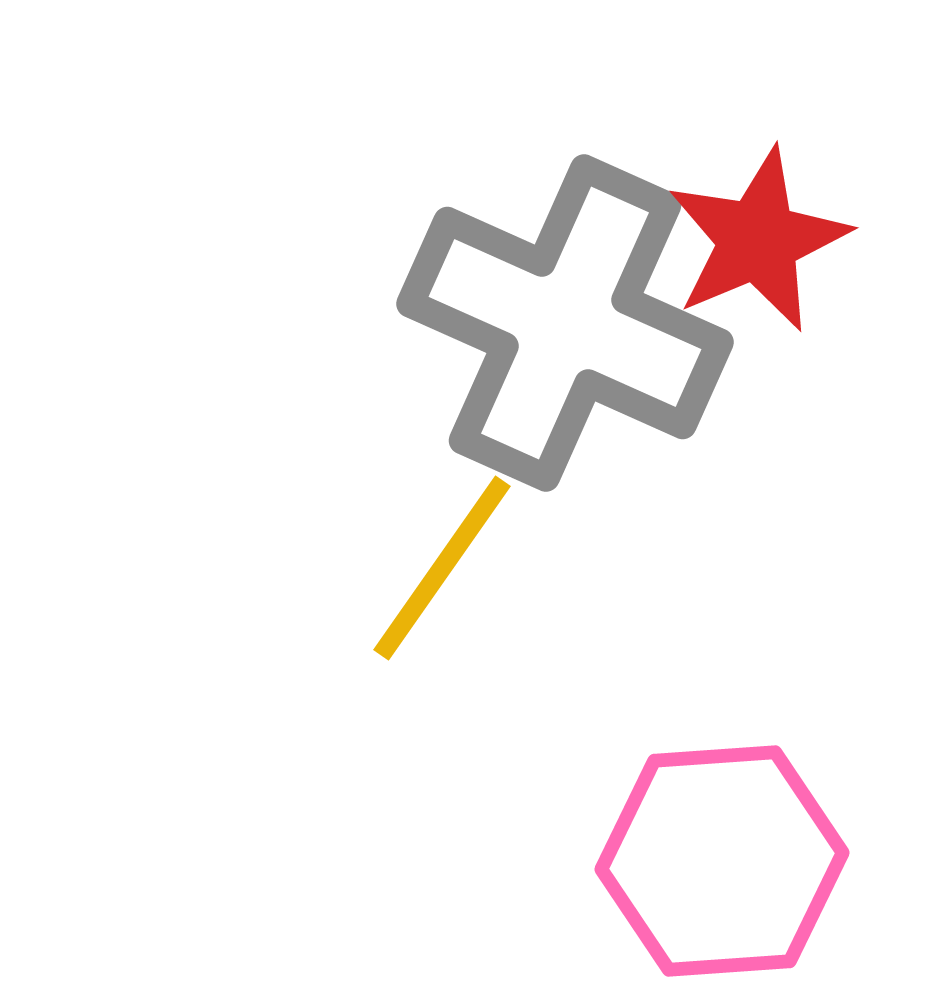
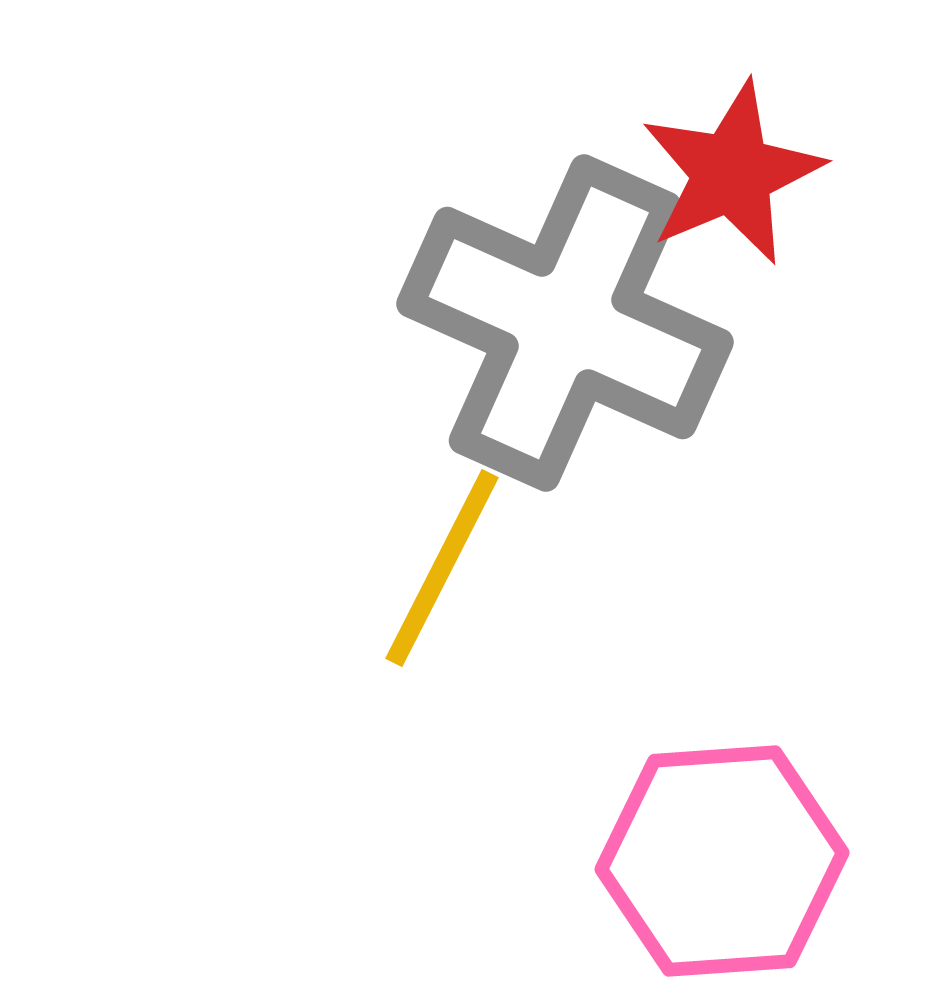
red star: moved 26 px left, 67 px up
yellow line: rotated 8 degrees counterclockwise
